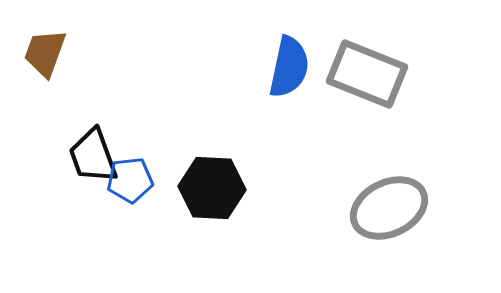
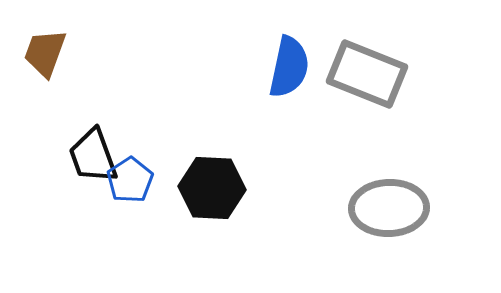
blue pentagon: rotated 27 degrees counterclockwise
gray ellipse: rotated 24 degrees clockwise
